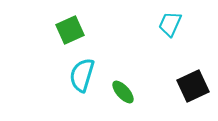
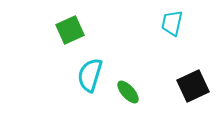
cyan trapezoid: moved 2 px right, 1 px up; rotated 12 degrees counterclockwise
cyan semicircle: moved 8 px right
green ellipse: moved 5 px right
